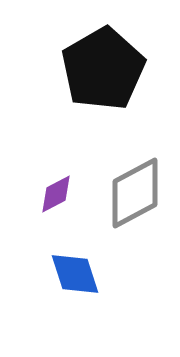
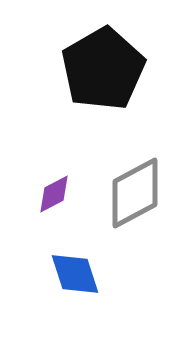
purple diamond: moved 2 px left
